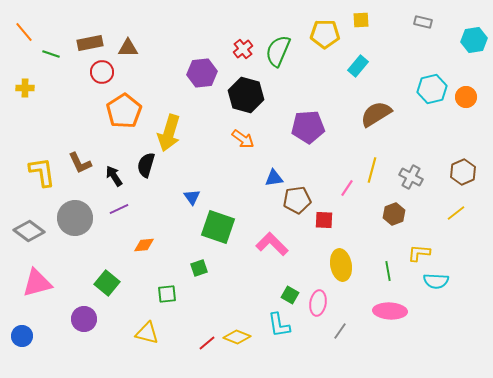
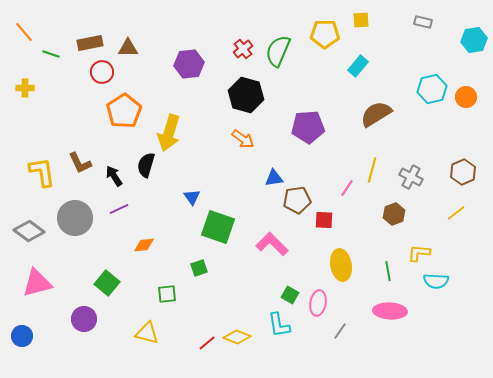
purple hexagon at (202, 73): moved 13 px left, 9 px up
